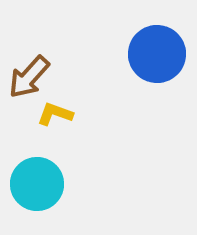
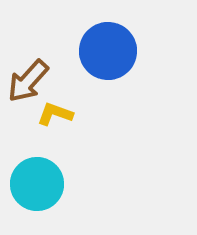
blue circle: moved 49 px left, 3 px up
brown arrow: moved 1 px left, 4 px down
